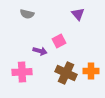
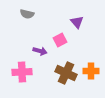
purple triangle: moved 1 px left, 8 px down
pink square: moved 1 px right, 1 px up
